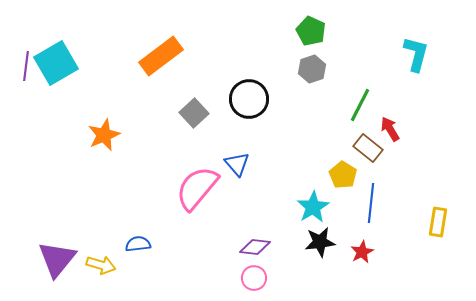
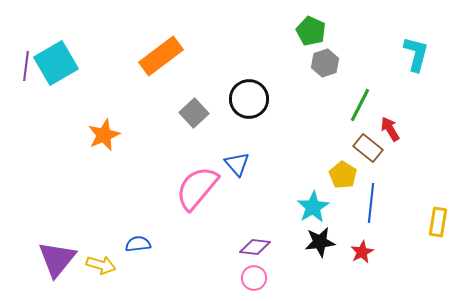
gray hexagon: moved 13 px right, 6 px up
